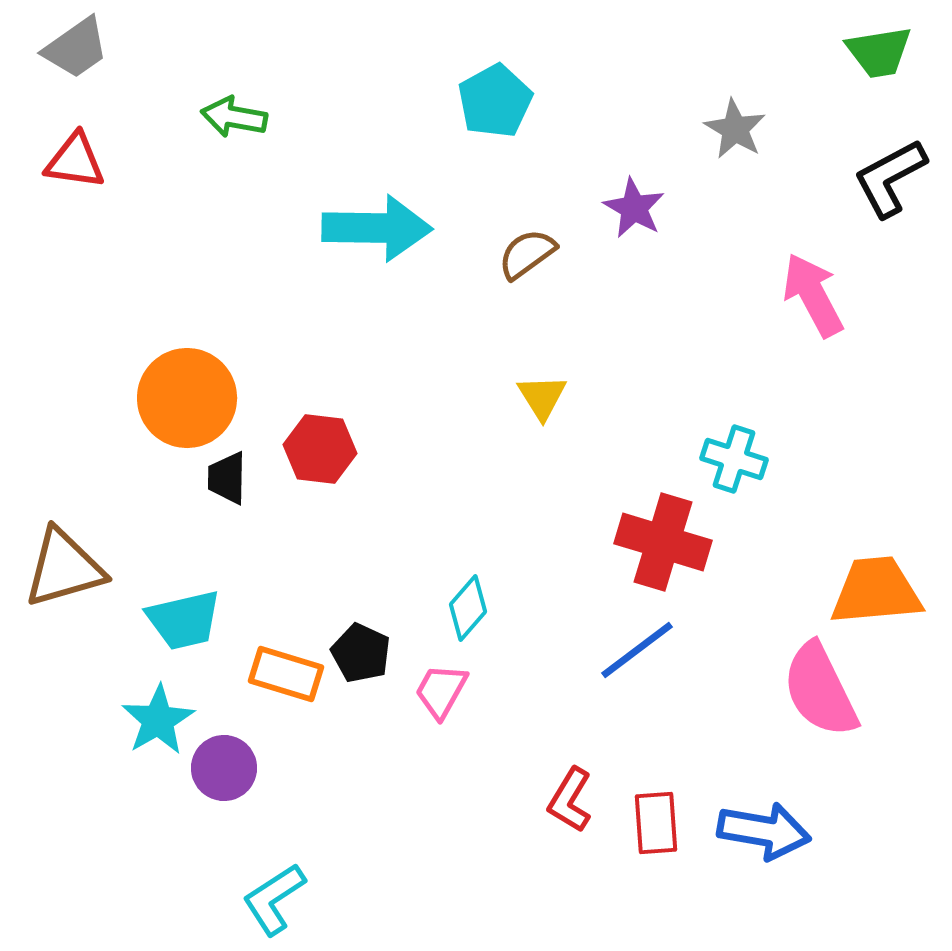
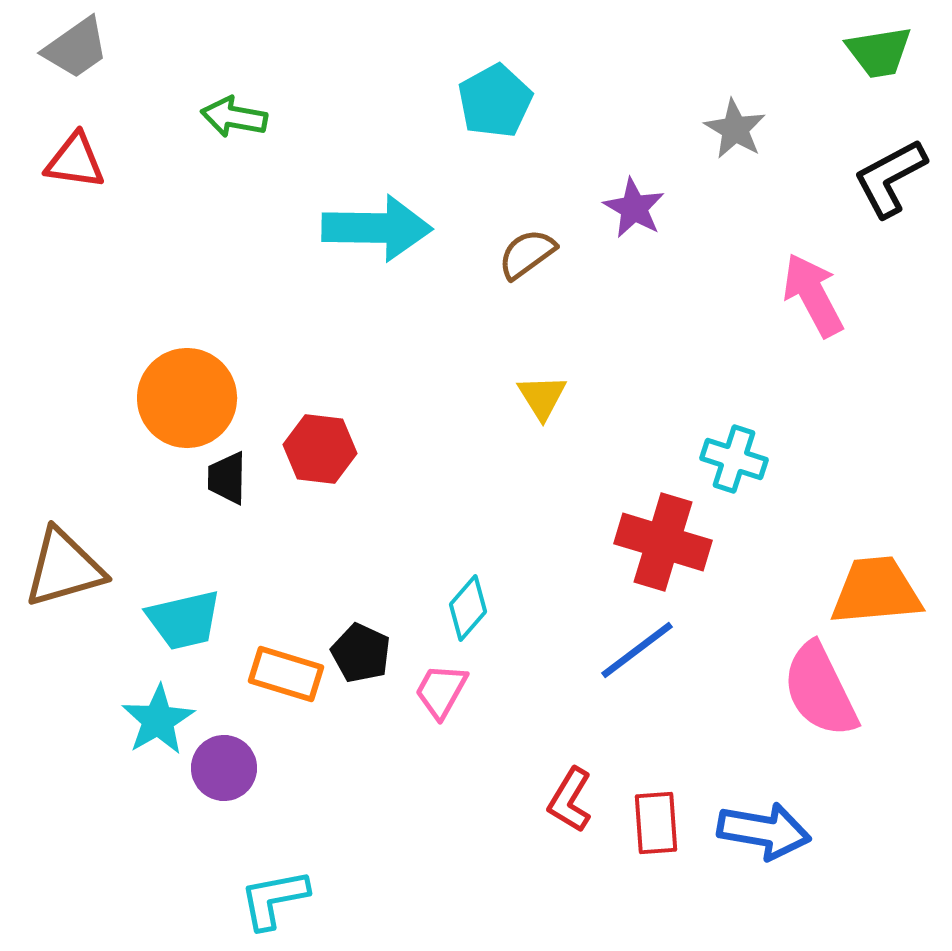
cyan L-shape: rotated 22 degrees clockwise
